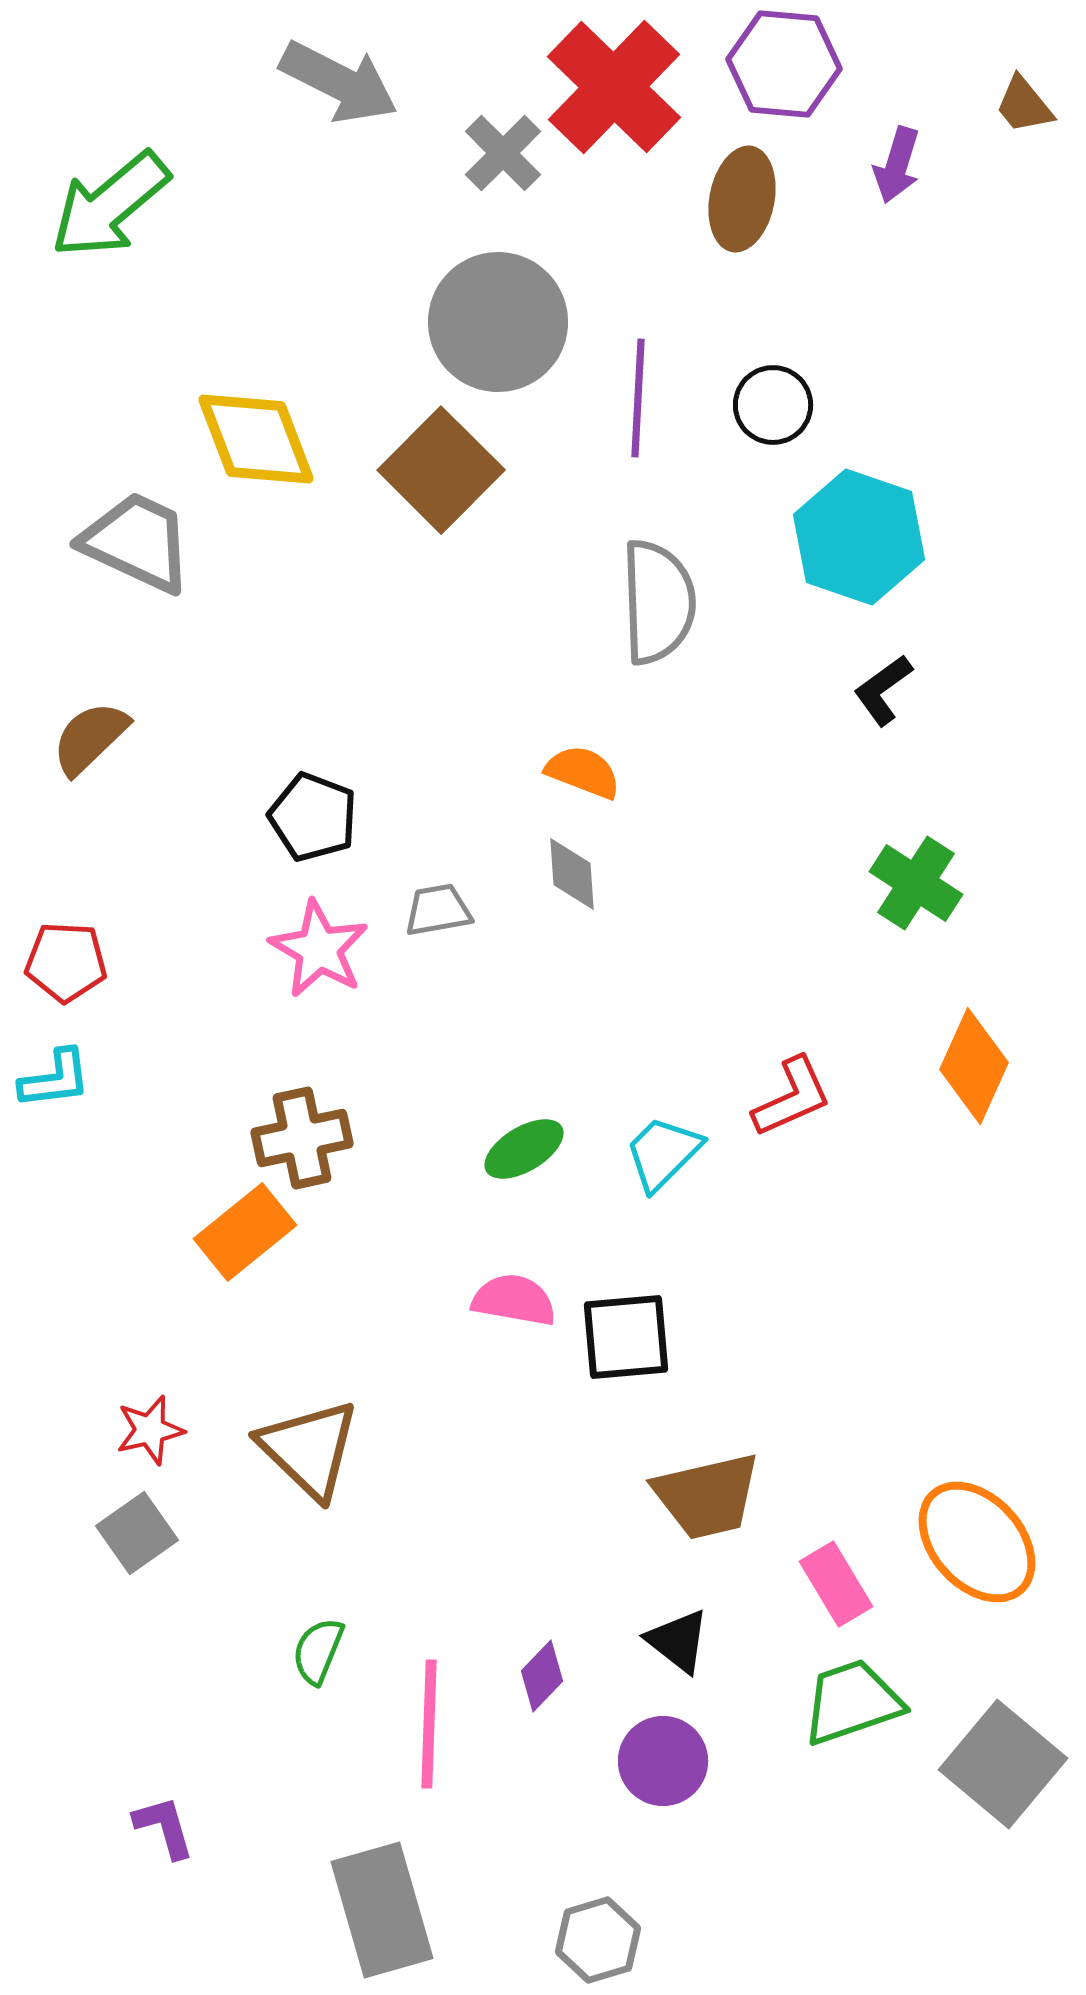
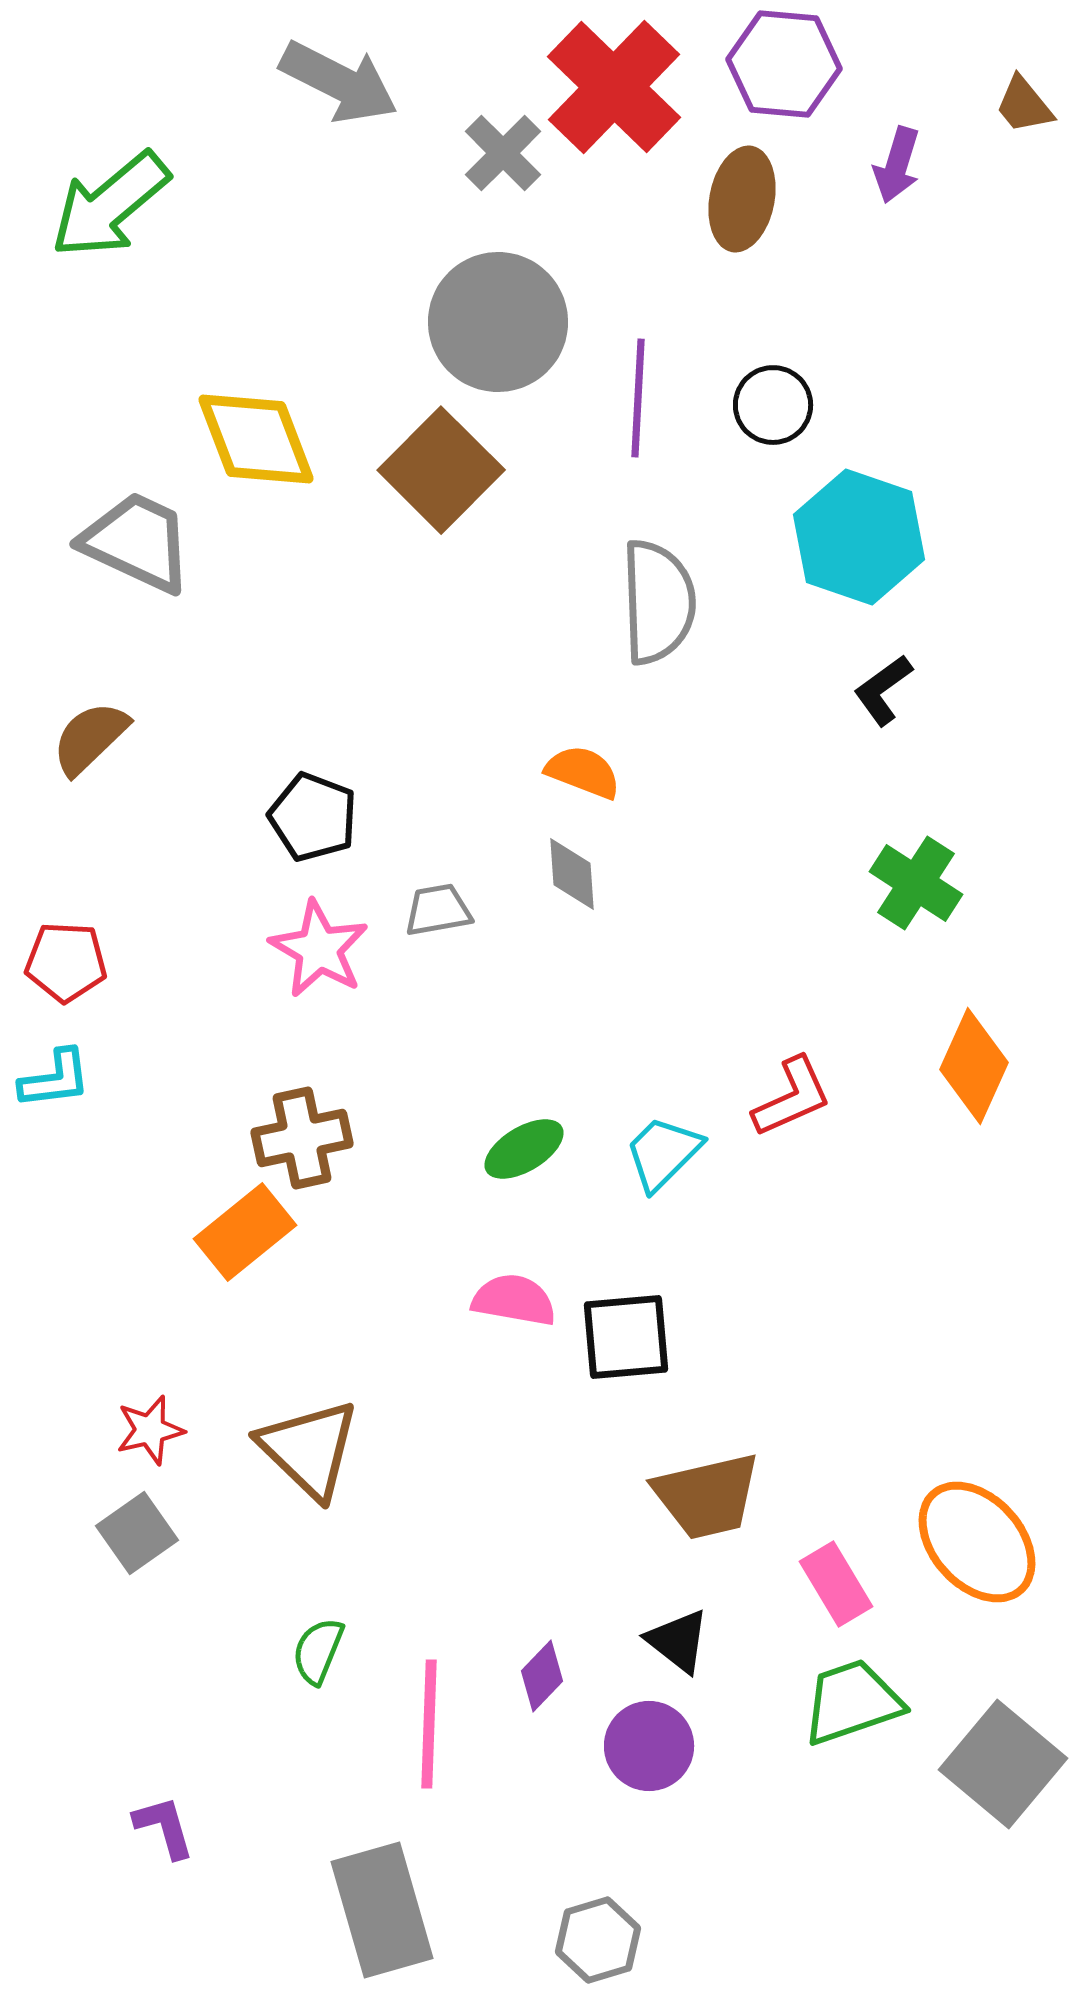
purple circle at (663, 1761): moved 14 px left, 15 px up
